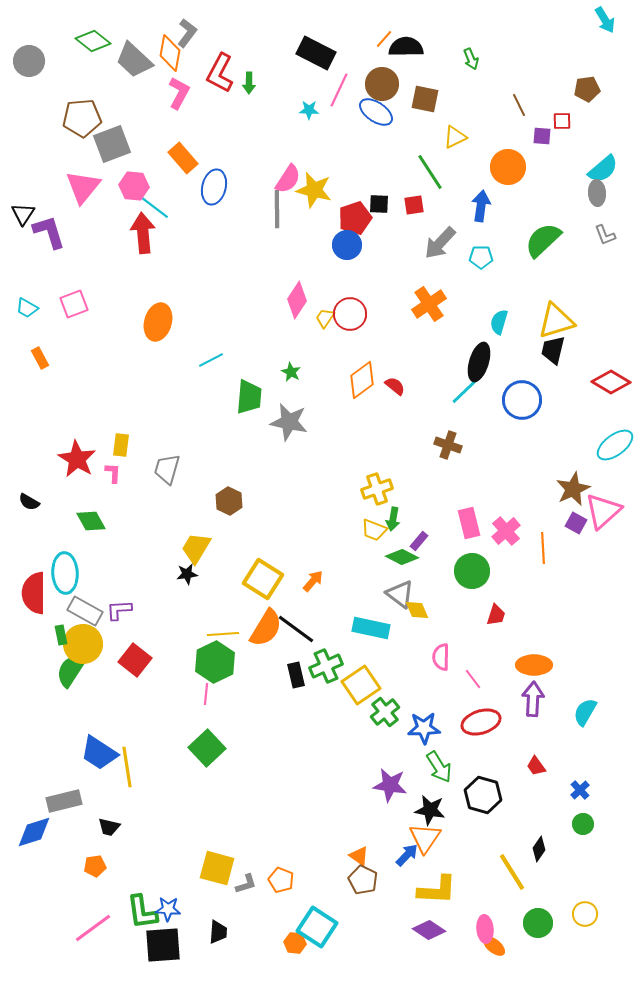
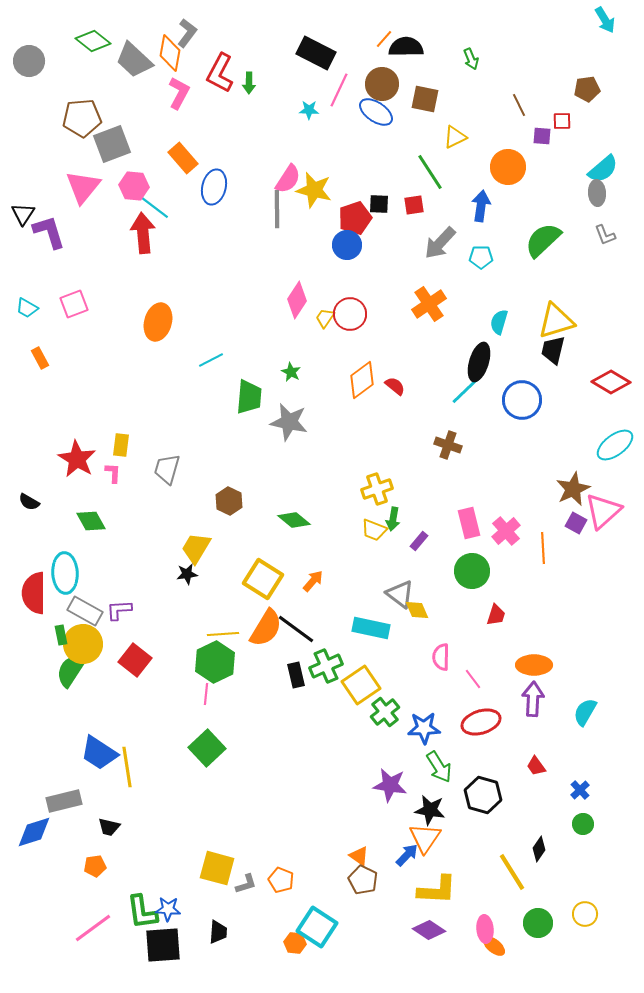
green diamond at (402, 557): moved 108 px left, 37 px up; rotated 12 degrees clockwise
